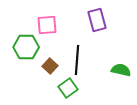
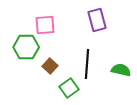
pink square: moved 2 px left
black line: moved 10 px right, 4 px down
green square: moved 1 px right
